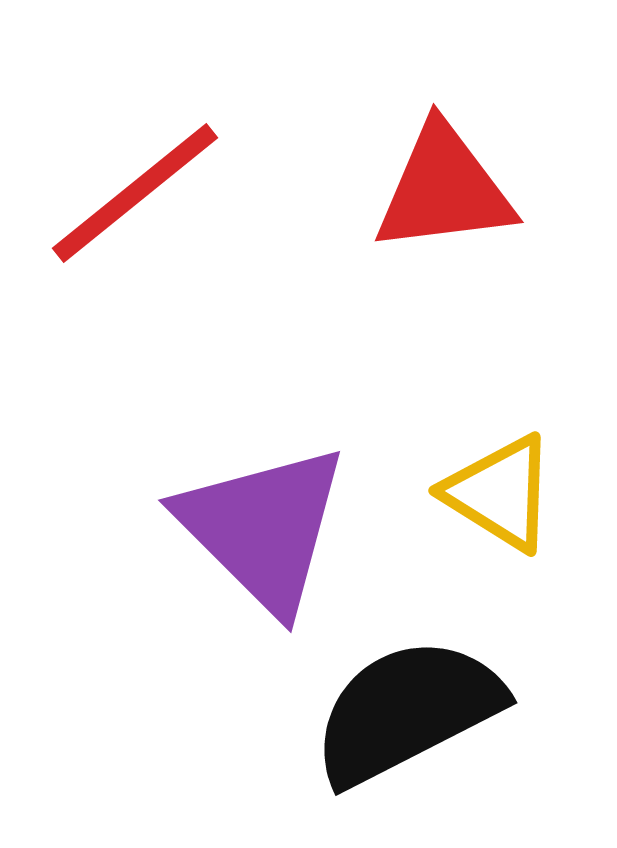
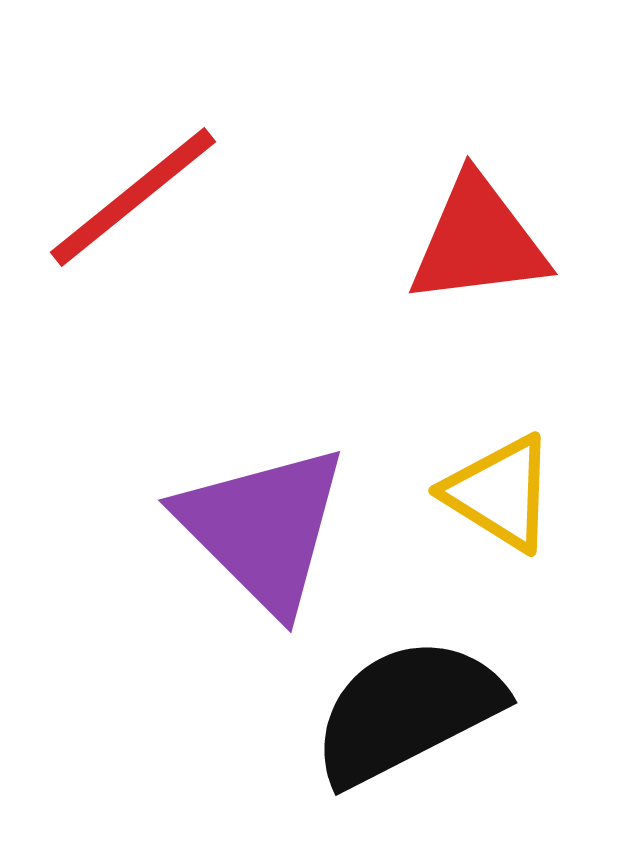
red triangle: moved 34 px right, 52 px down
red line: moved 2 px left, 4 px down
